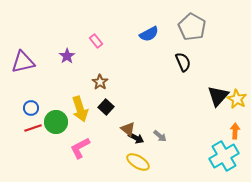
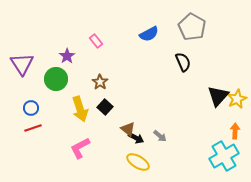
purple triangle: moved 1 px left, 2 px down; rotated 50 degrees counterclockwise
yellow star: rotated 18 degrees clockwise
black square: moved 1 px left
green circle: moved 43 px up
